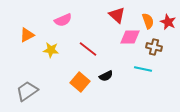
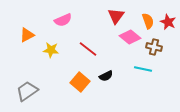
red triangle: moved 1 px left, 1 px down; rotated 24 degrees clockwise
pink diamond: rotated 40 degrees clockwise
